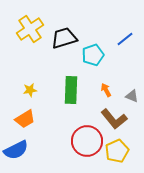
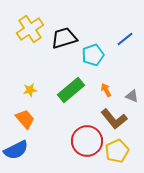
green rectangle: rotated 48 degrees clockwise
orange trapezoid: rotated 100 degrees counterclockwise
